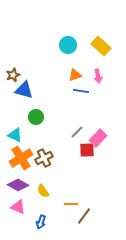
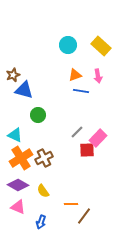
green circle: moved 2 px right, 2 px up
